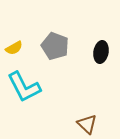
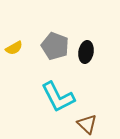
black ellipse: moved 15 px left
cyan L-shape: moved 34 px right, 10 px down
